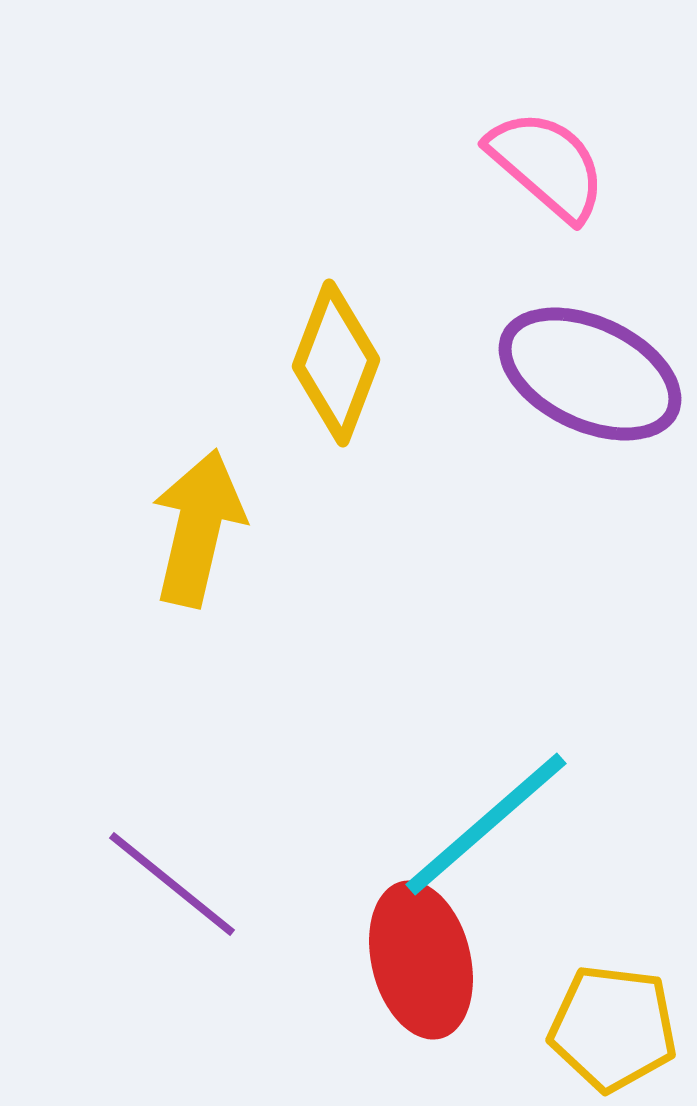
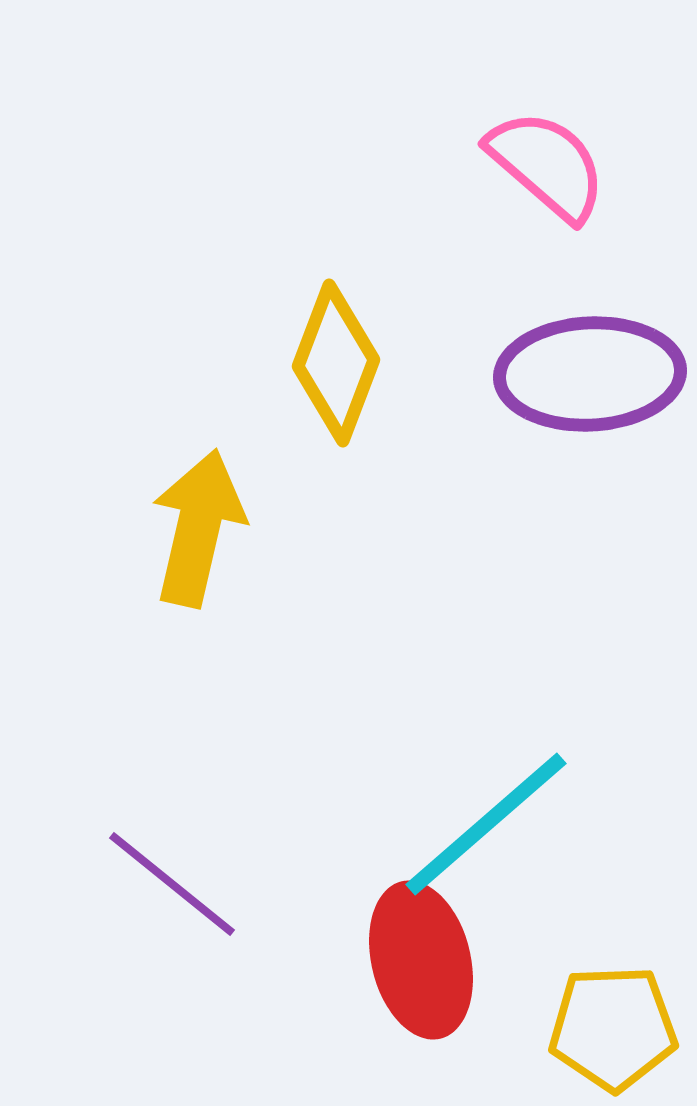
purple ellipse: rotated 28 degrees counterclockwise
yellow pentagon: rotated 9 degrees counterclockwise
